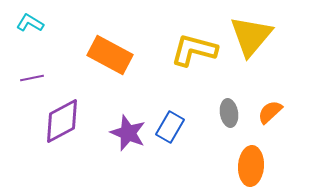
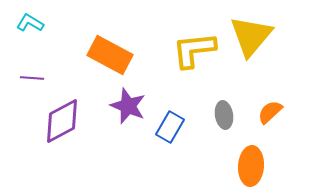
yellow L-shape: rotated 21 degrees counterclockwise
purple line: rotated 15 degrees clockwise
gray ellipse: moved 5 px left, 2 px down
purple star: moved 27 px up
